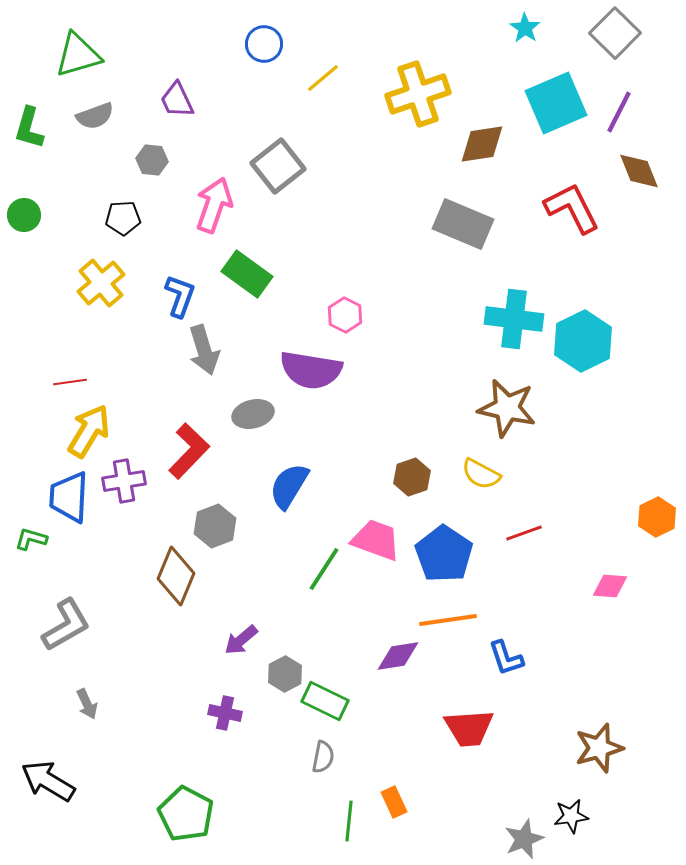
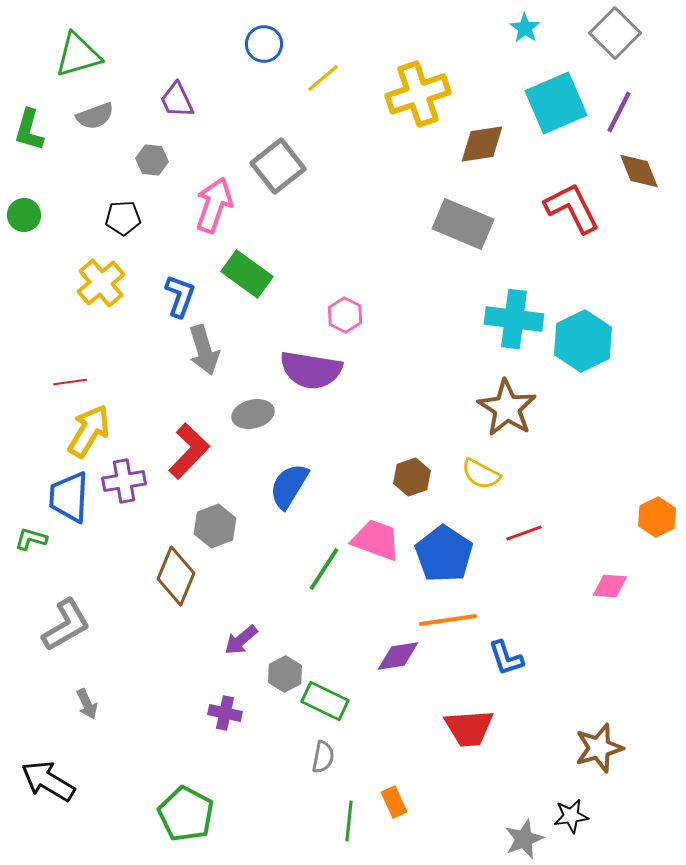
green L-shape at (29, 128): moved 2 px down
brown star at (507, 408): rotated 20 degrees clockwise
